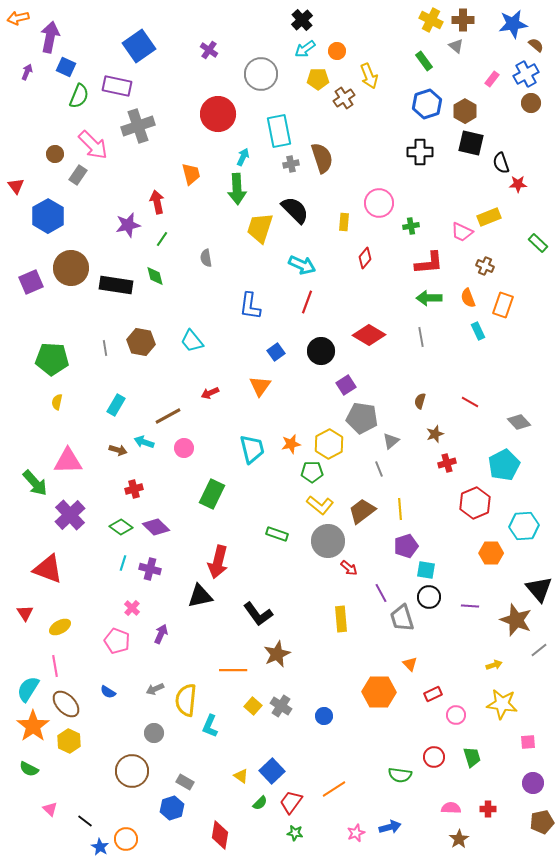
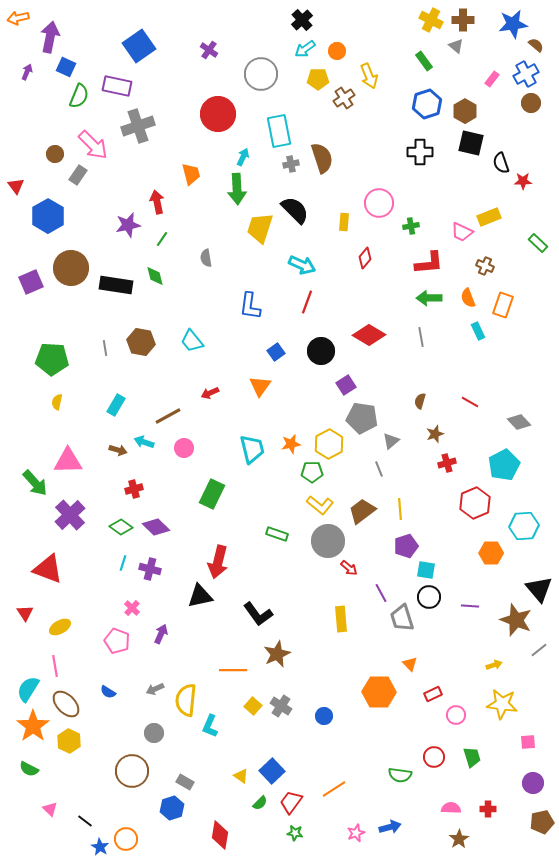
red star at (518, 184): moved 5 px right, 3 px up
